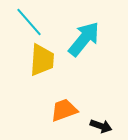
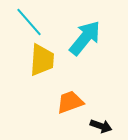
cyan arrow: moved 1 px right, 1 px up
orange trapezoid: moved 6 px right, 8 px up
